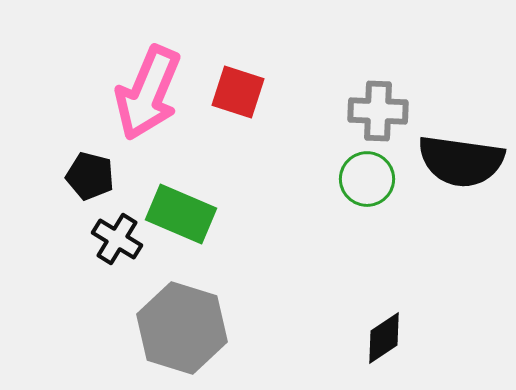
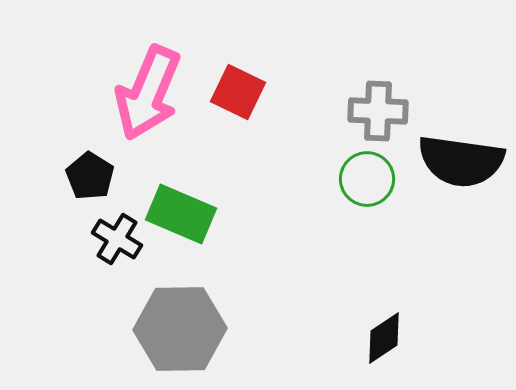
red square: rotated 8 degrees clockwise
black pentagon: rotated 18 degrees clockwise
gray hexagon: moved 2 px left, 1 px down; rotated 18 degrees counterclockwise
